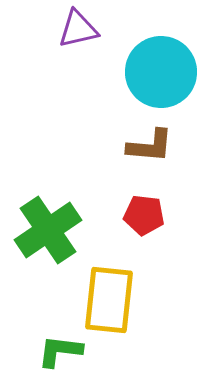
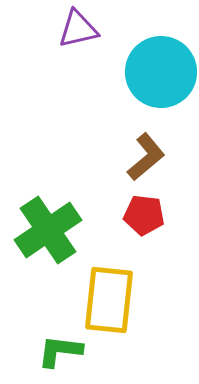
brown L-shape: moved 4 px left, 11 px down; rotated 45 degrees counterclockwise
